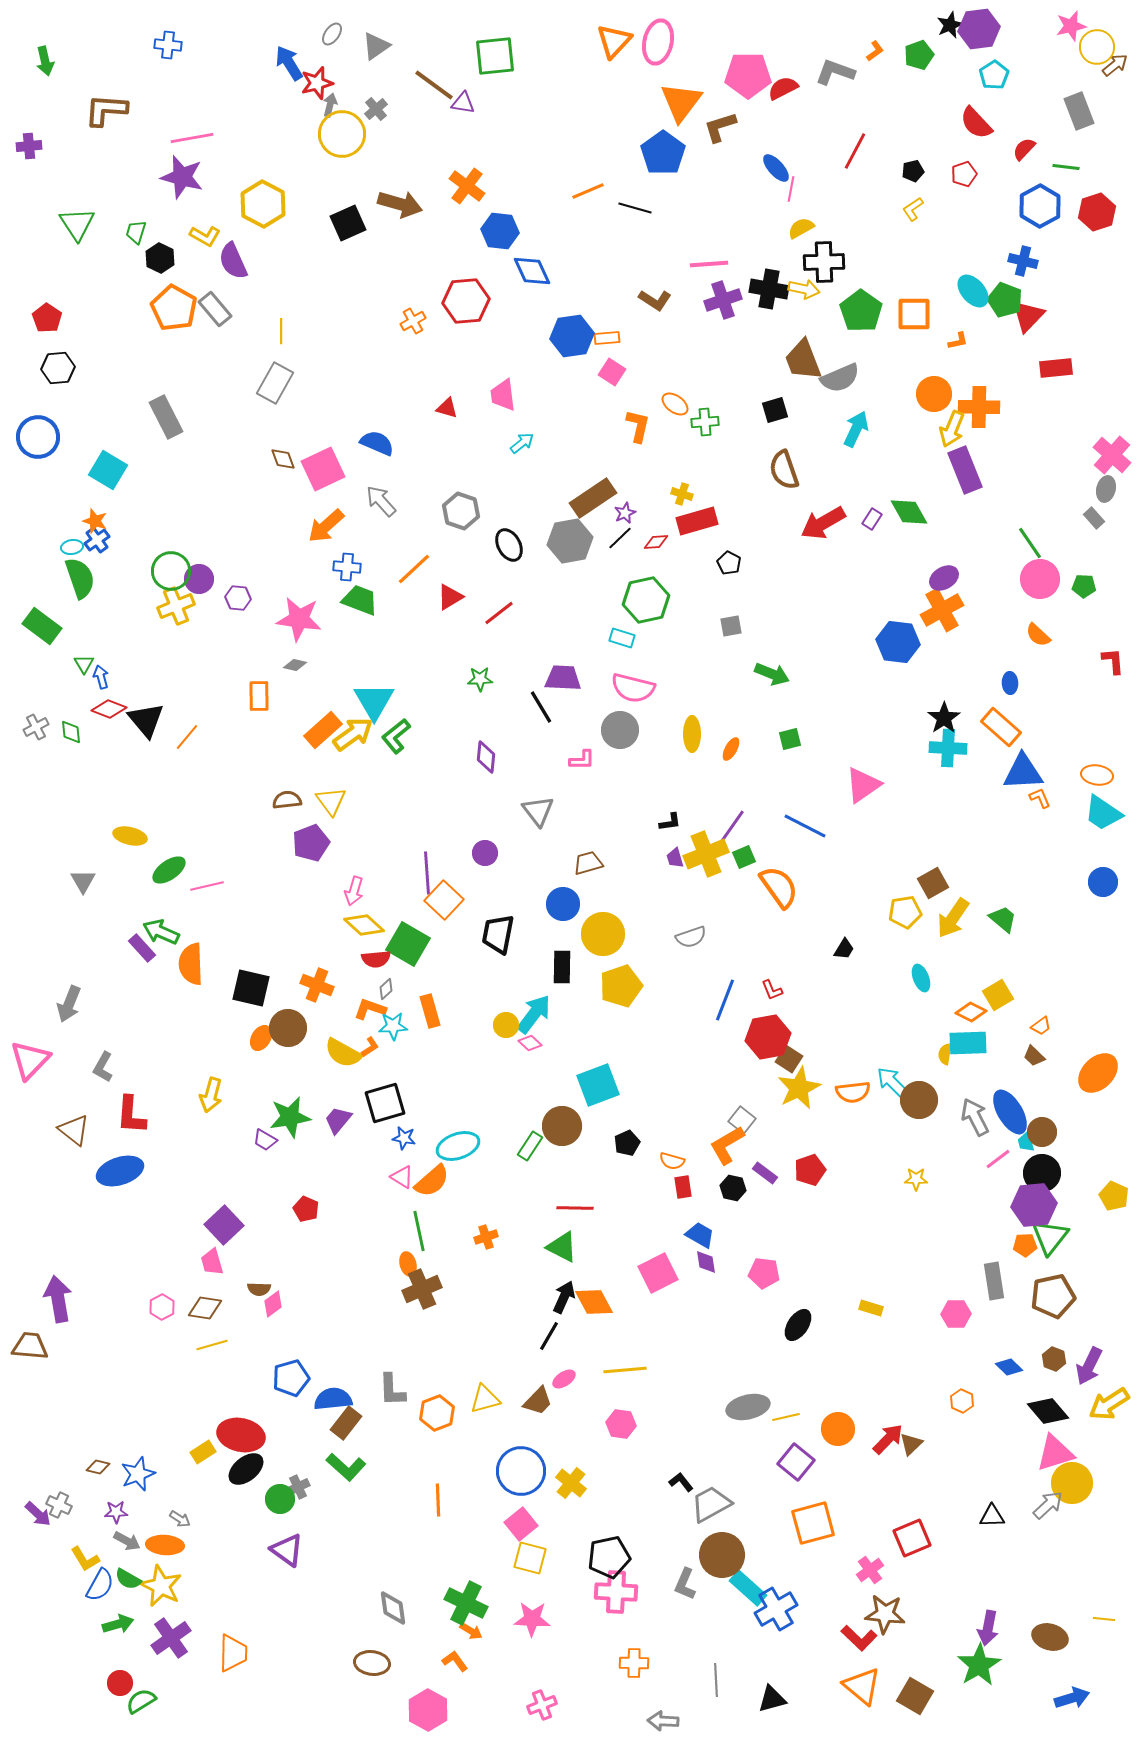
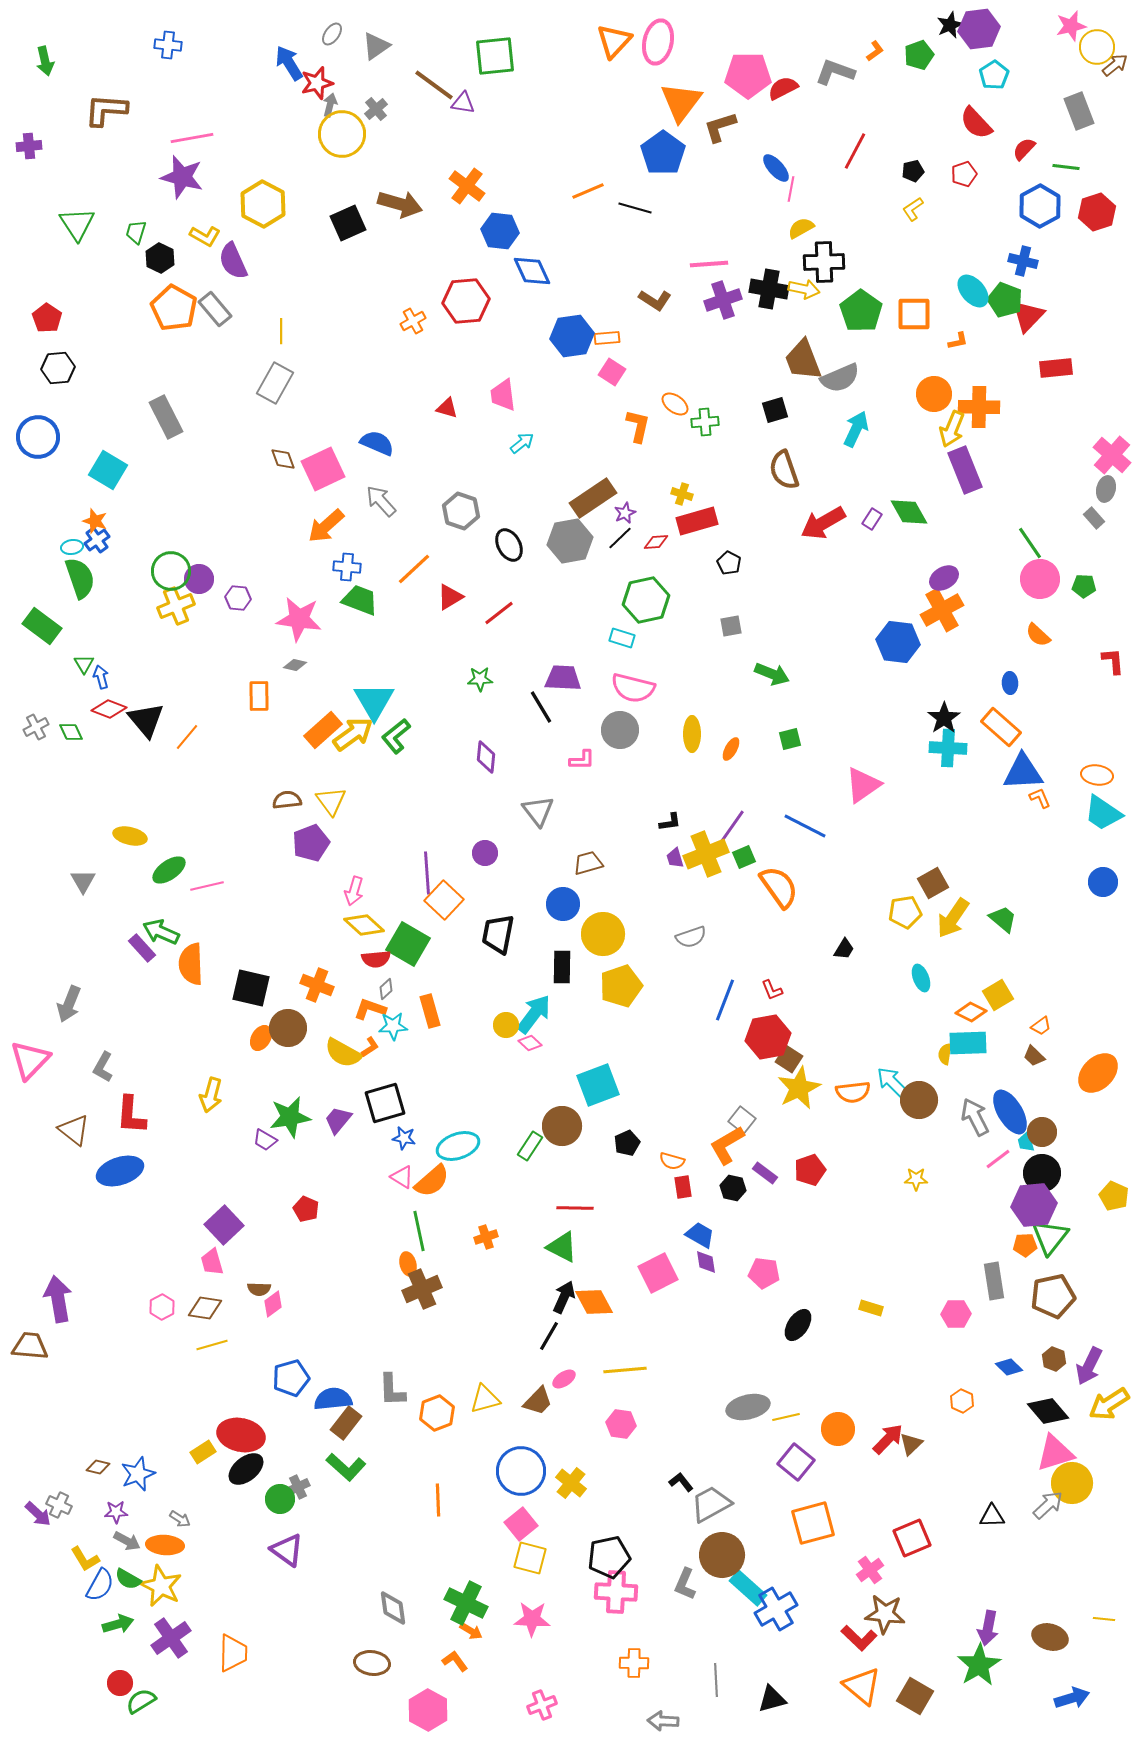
green diamond at (71, 732): rotated 20 degrees counterclockwise
